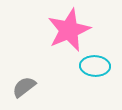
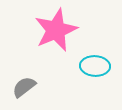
pink star: moved 13 px left
